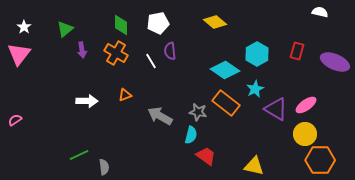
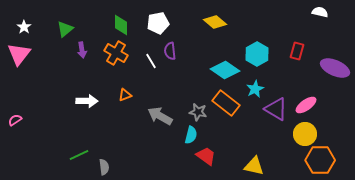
purple ellipse: moved 6 px down
